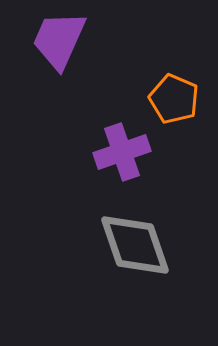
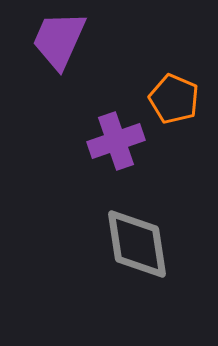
purple cross: moved 6 px left, 11 px up
gray diamond: moved 2 px right, 1 px up; rotated 10 degrees clockwise
